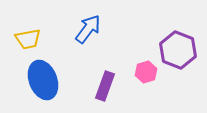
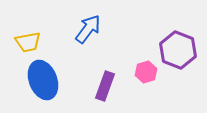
yellow trapezoid: moved 3 px down
